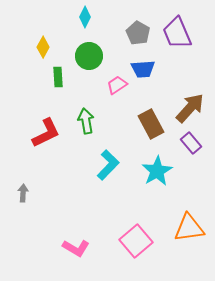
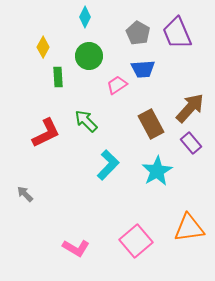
green arrow: rotated 35 degrees counterclockwise
gray arrow: moved 2 px right, 1 px down; rotated 48 degrees counterclockwise
